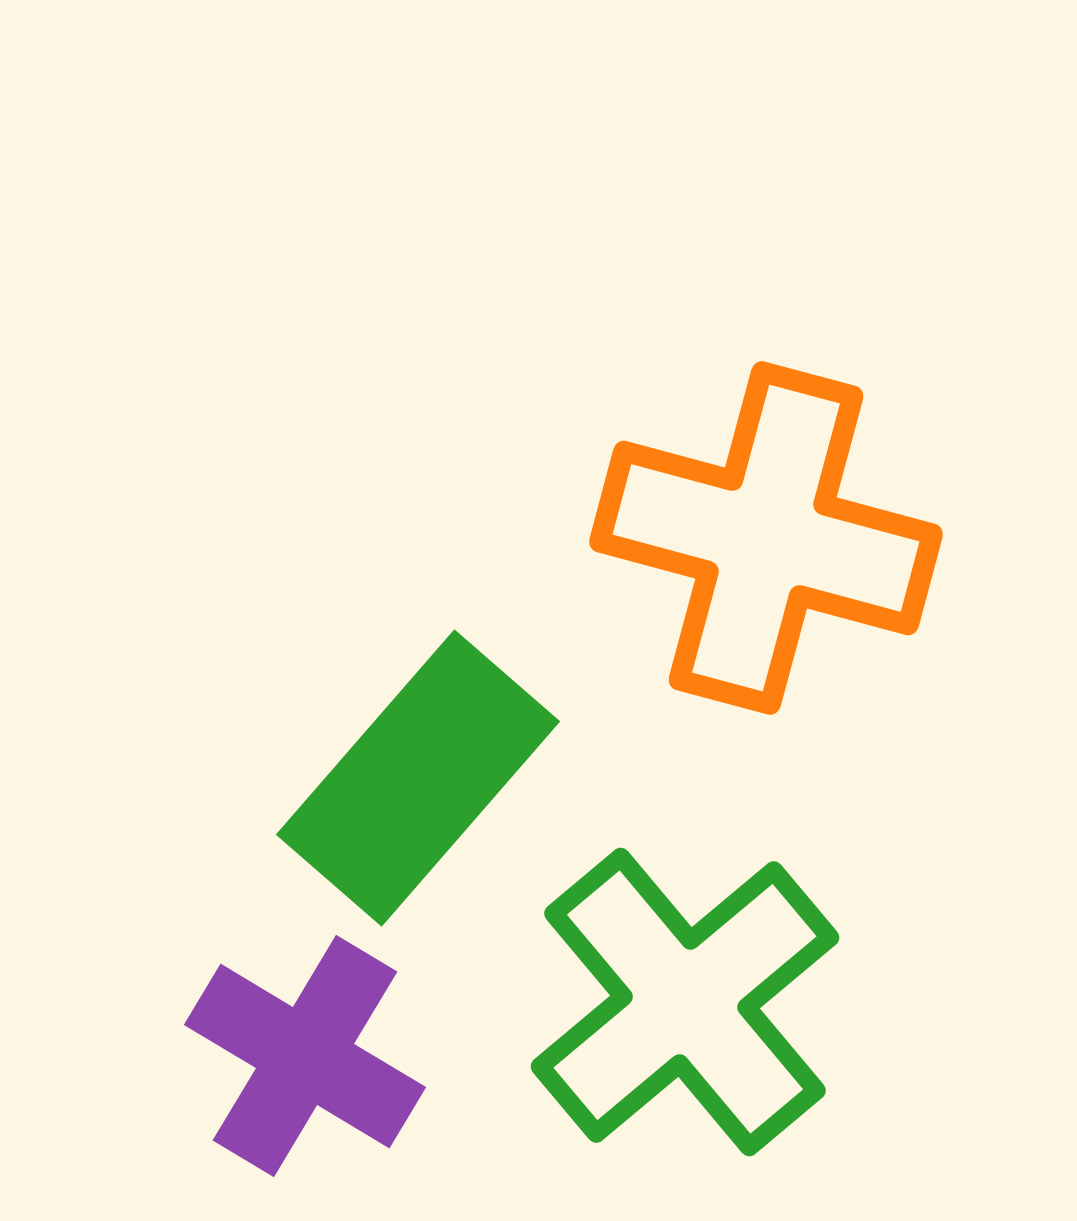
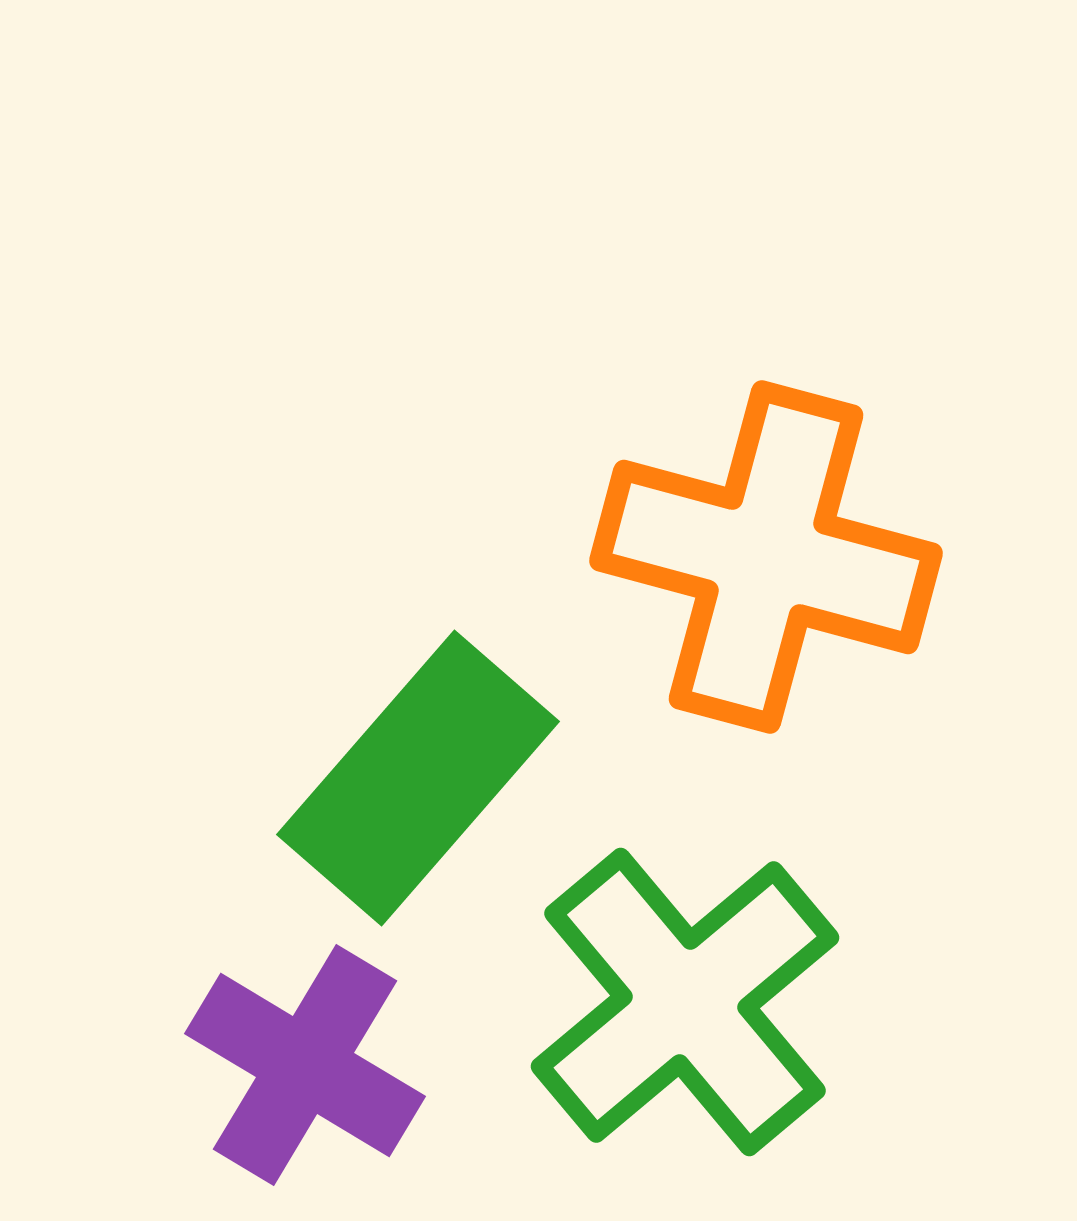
orange cross: moved 19 px down
purple cross: moved 9 px down
